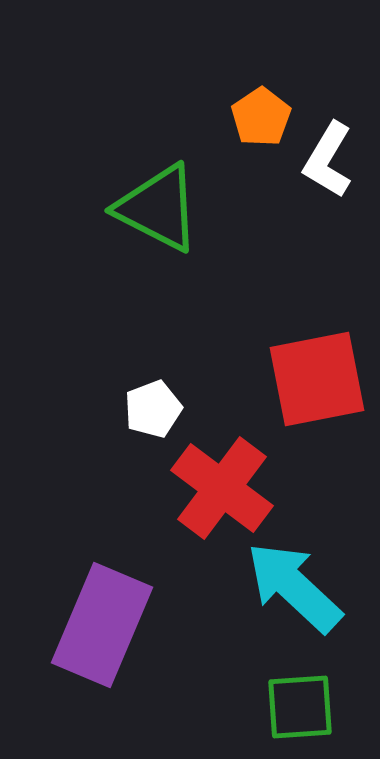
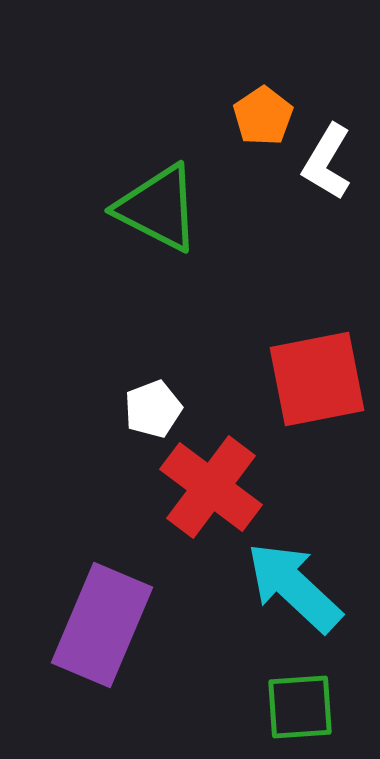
orange pentagon: moved 2 px right, 1 px up
white L-shape: moved 1 px left, 2 px down
red cross: moved 11 px left, 1 px up
